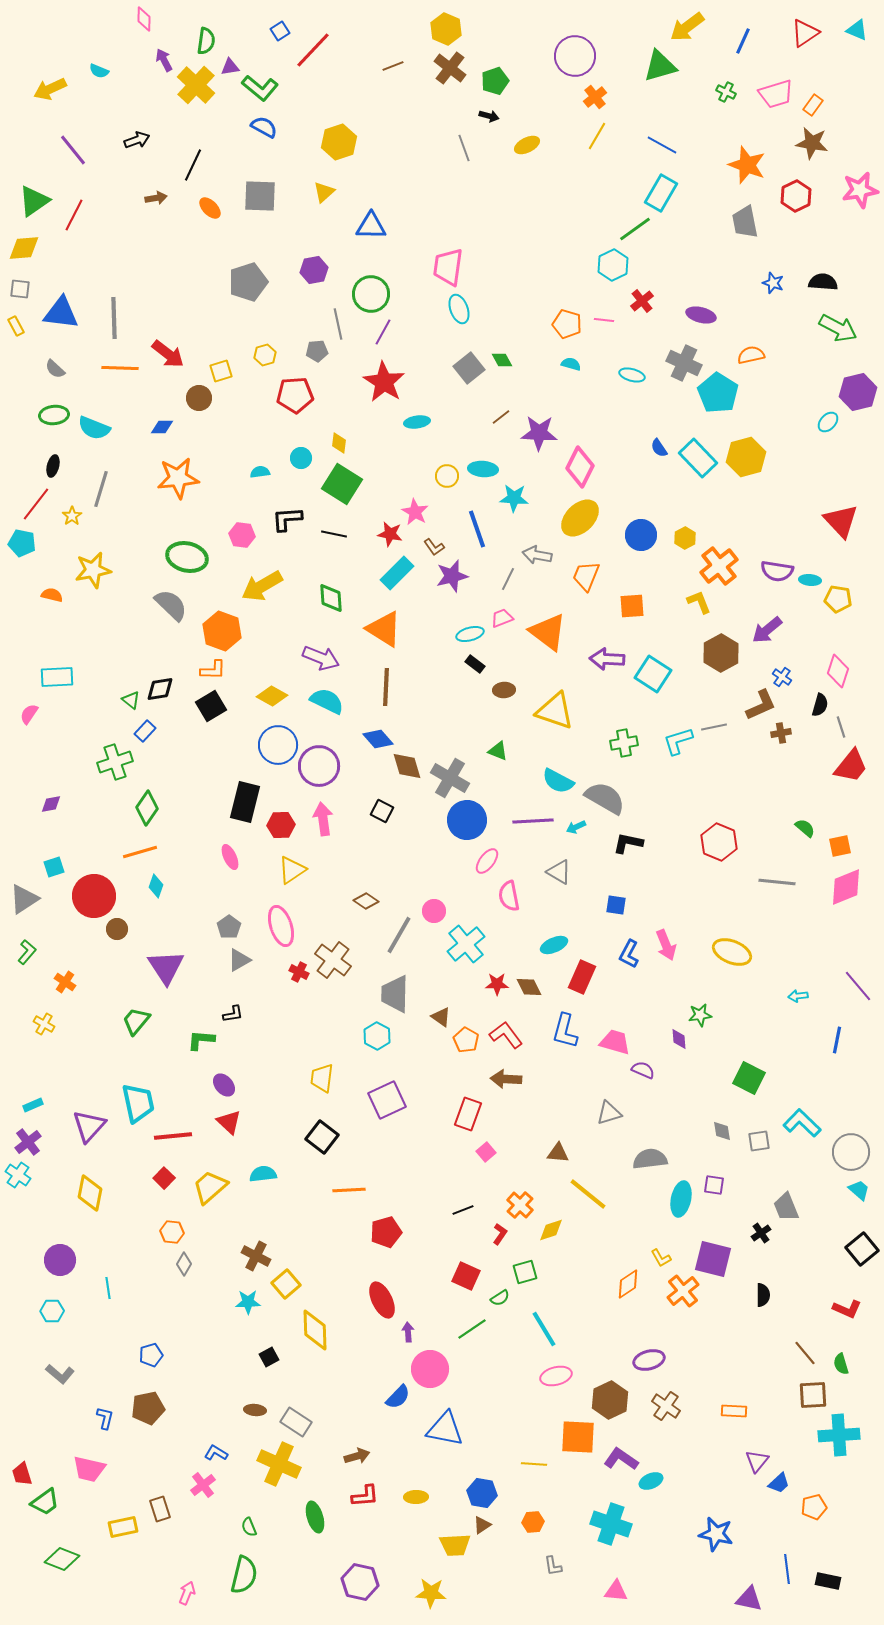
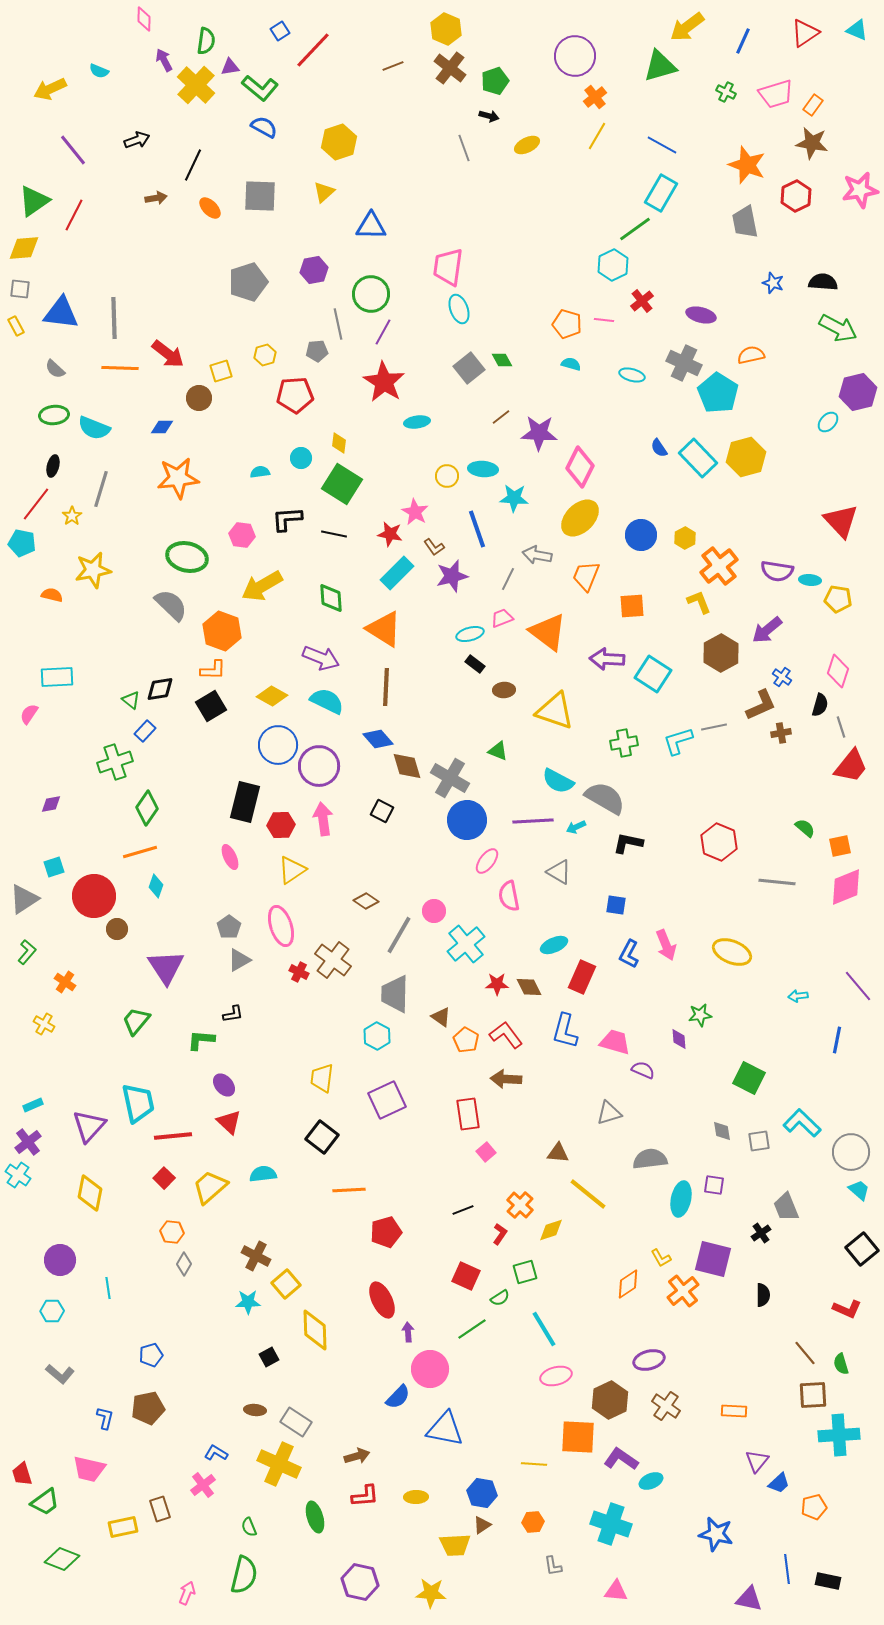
red rectangle at (468, 1114): rotated 28 degrees counterclockwise
